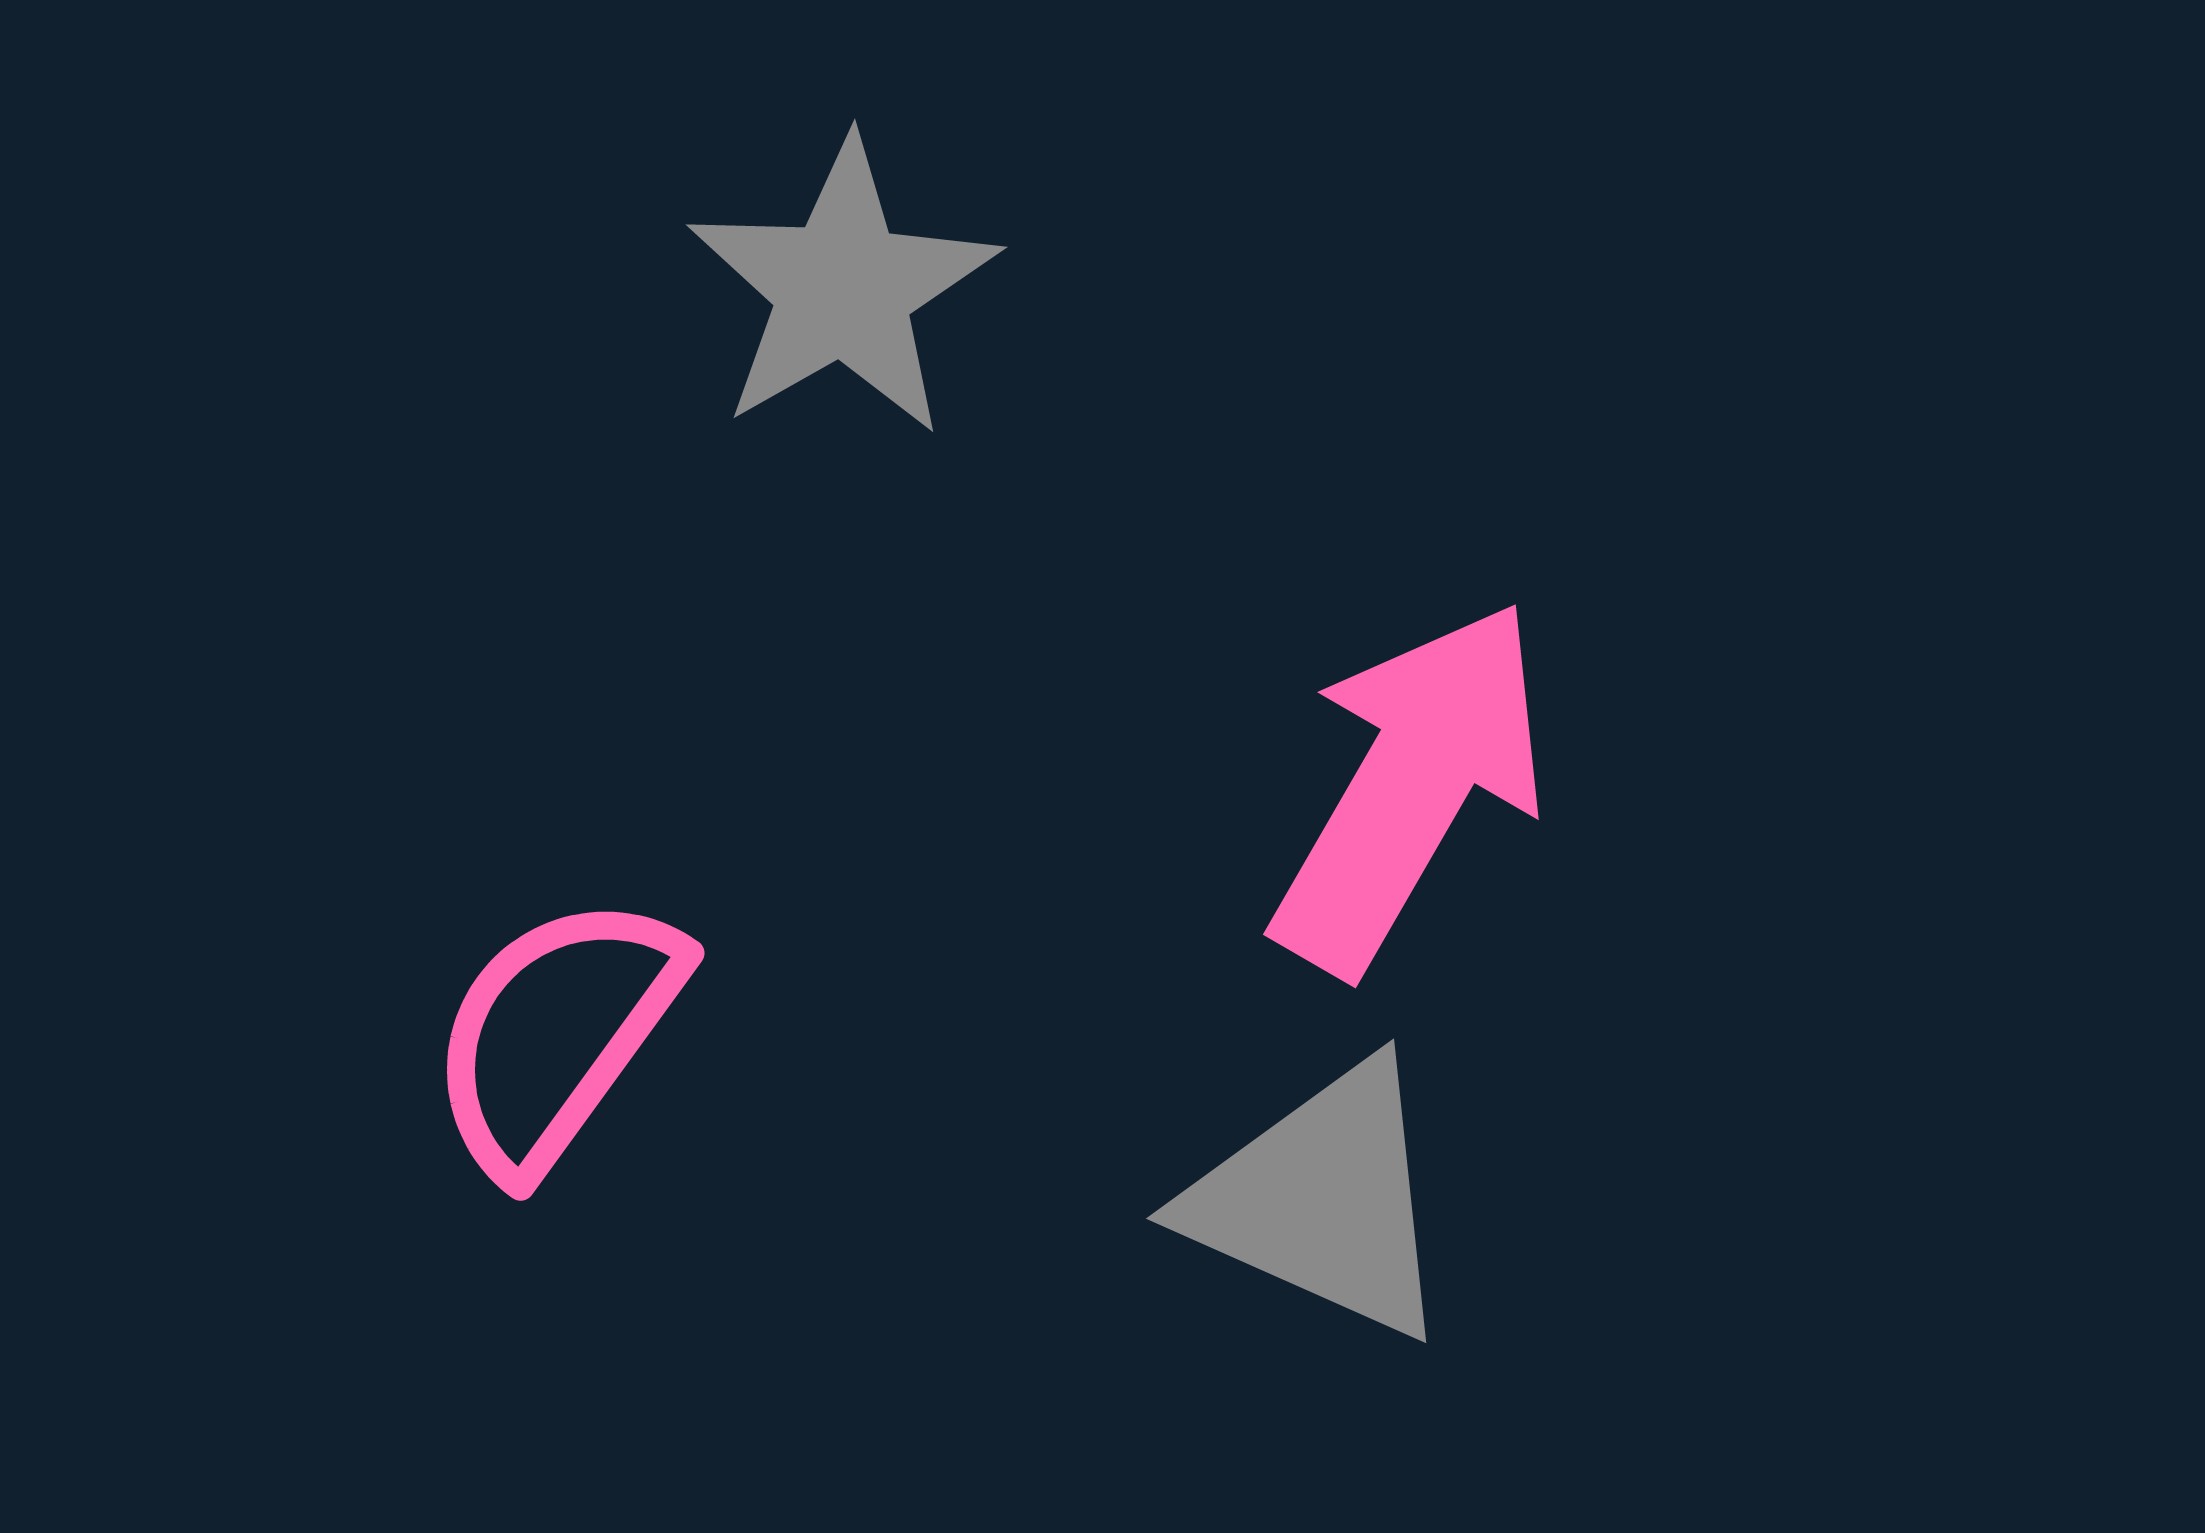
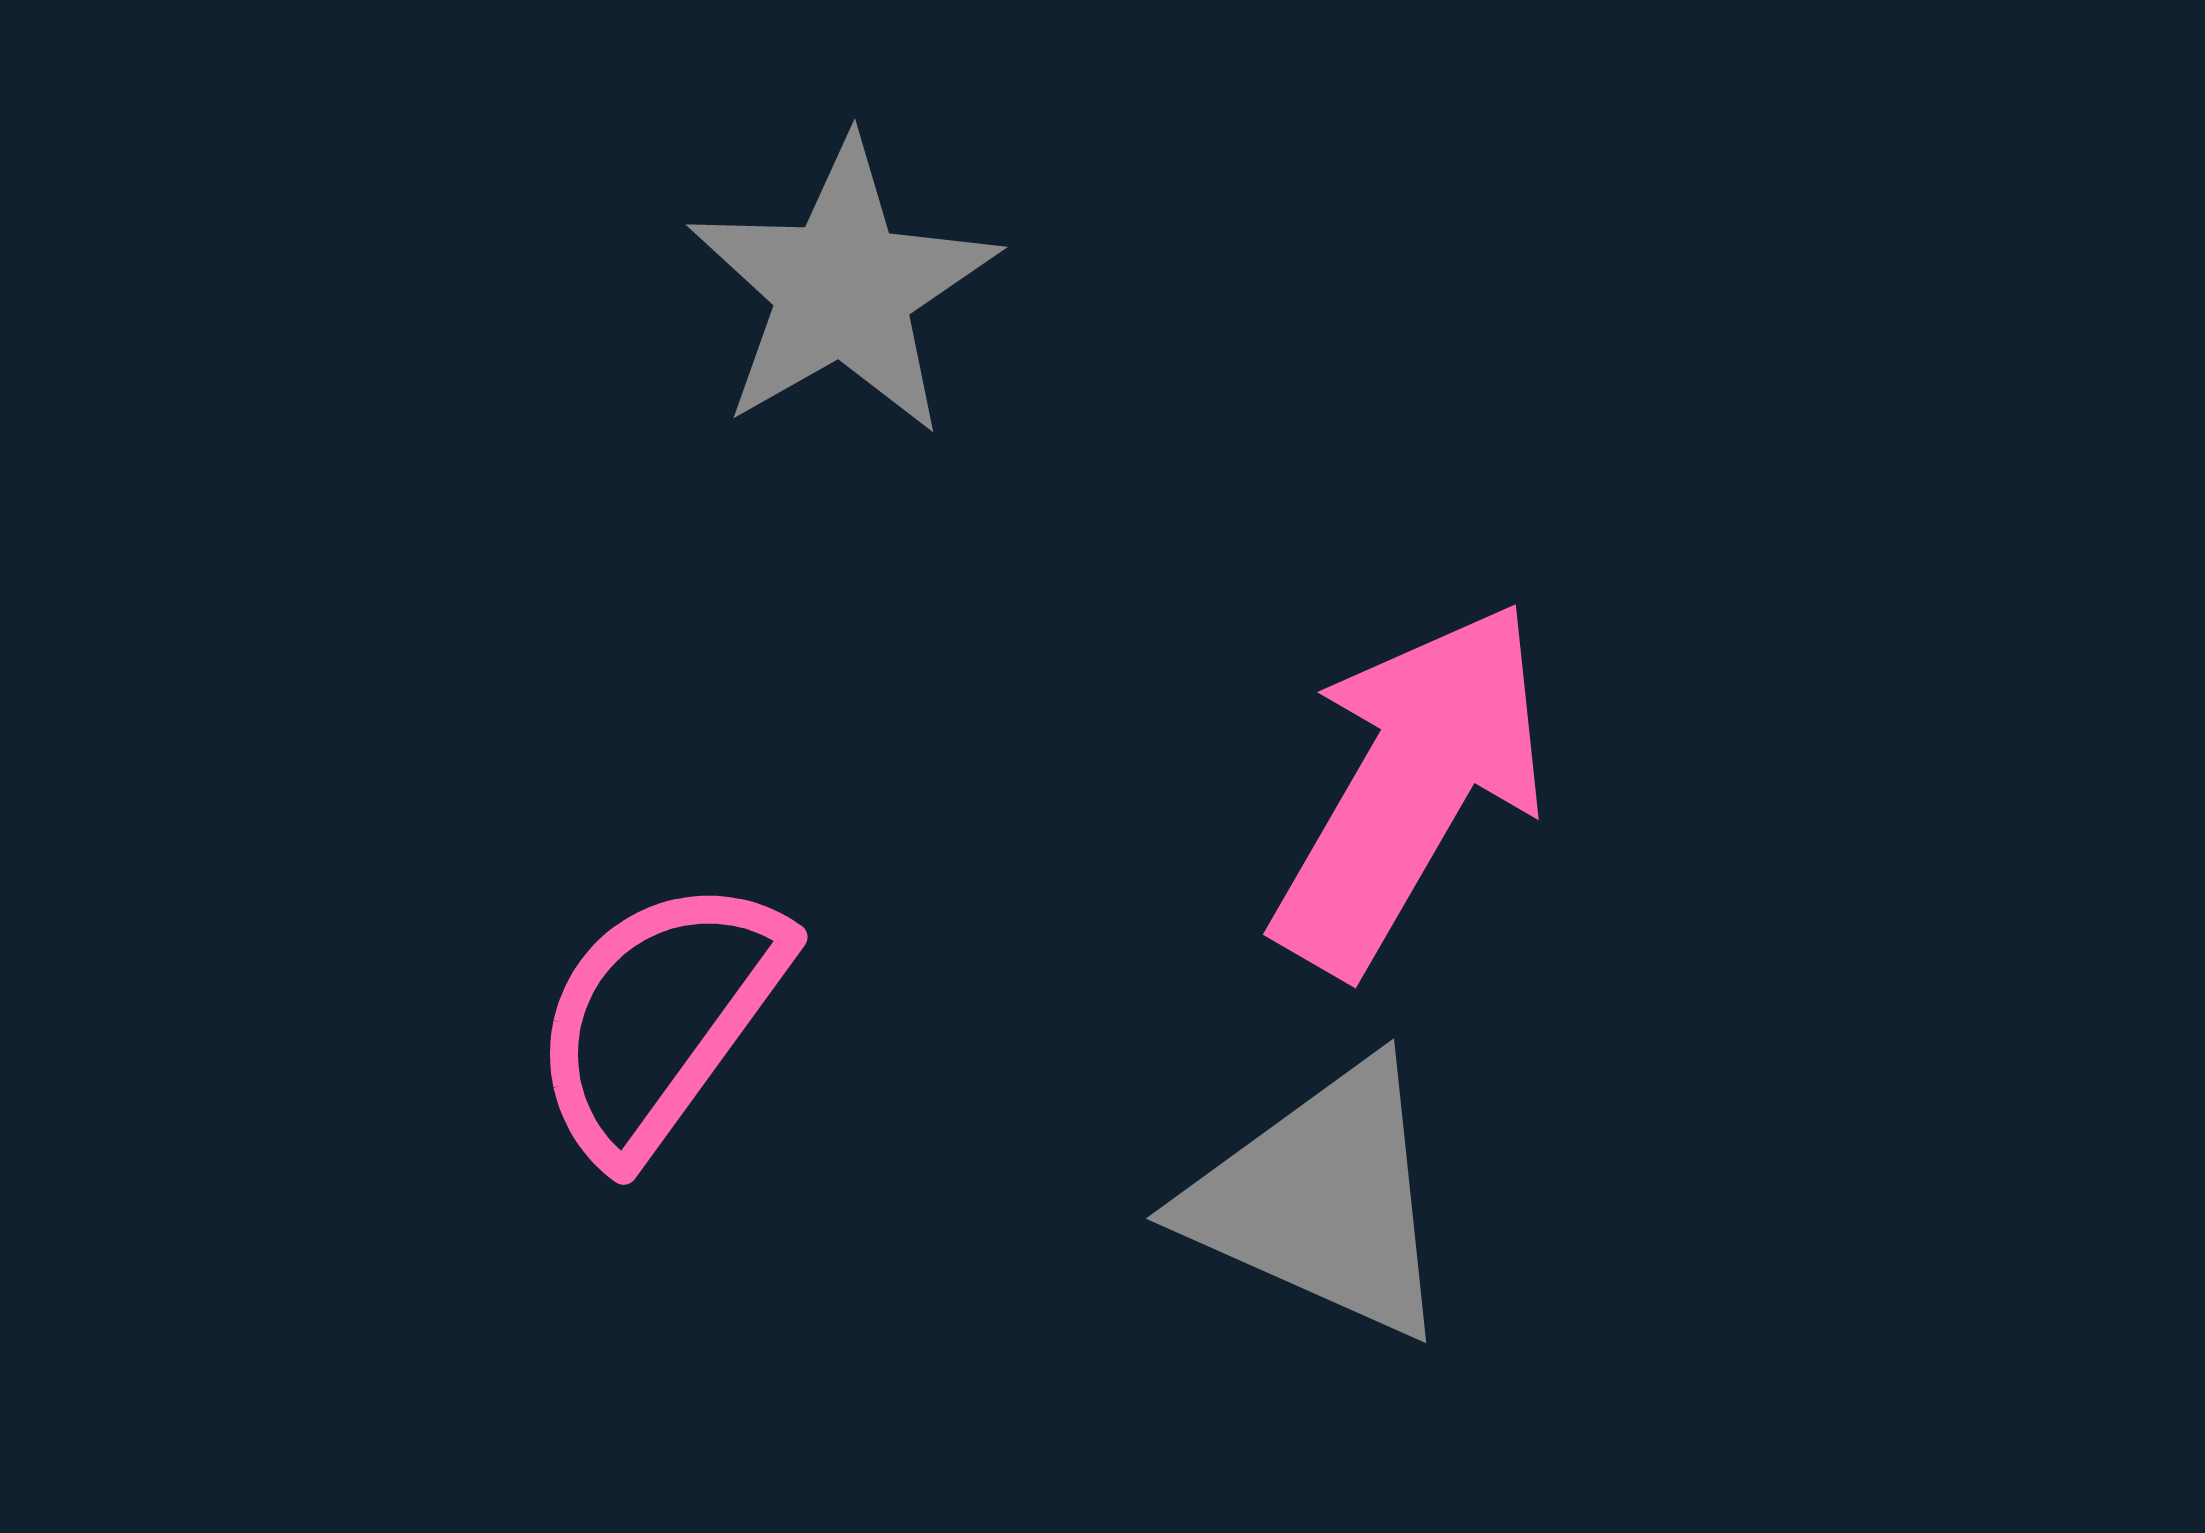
pink semicircle: moved 103 px right, 16 px up
